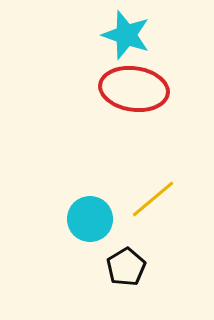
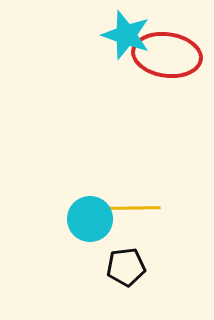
red ellipse: moved 33 px right, 34 px up
yellow line: moved 18 px left, 9 px down; rotated 39 degrees clockwise
black pentagon: rotated 24 degrees clockwise
